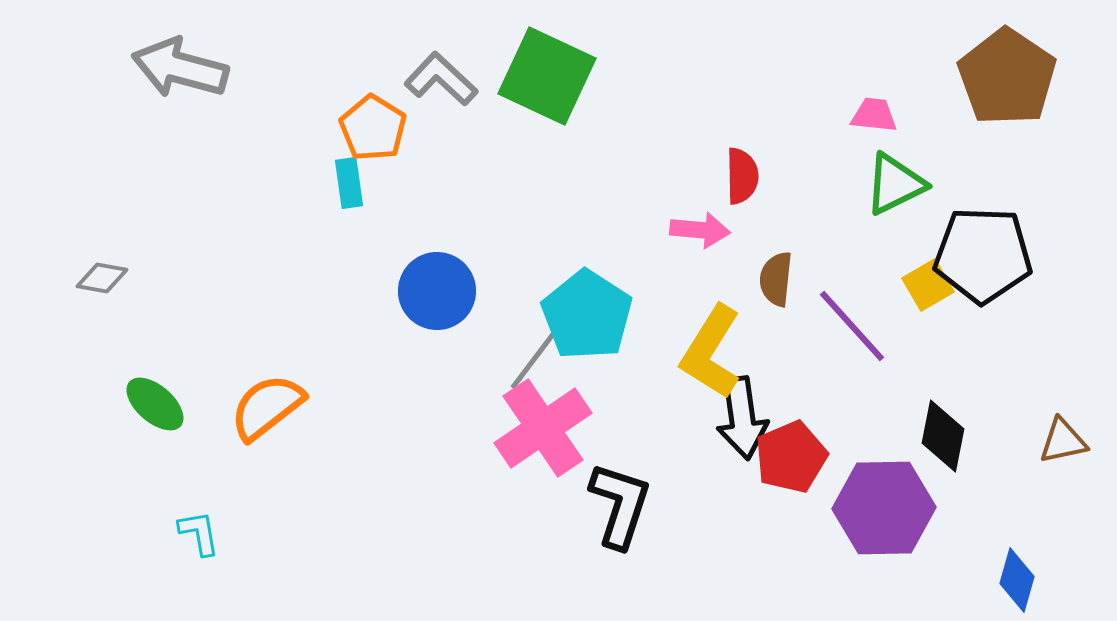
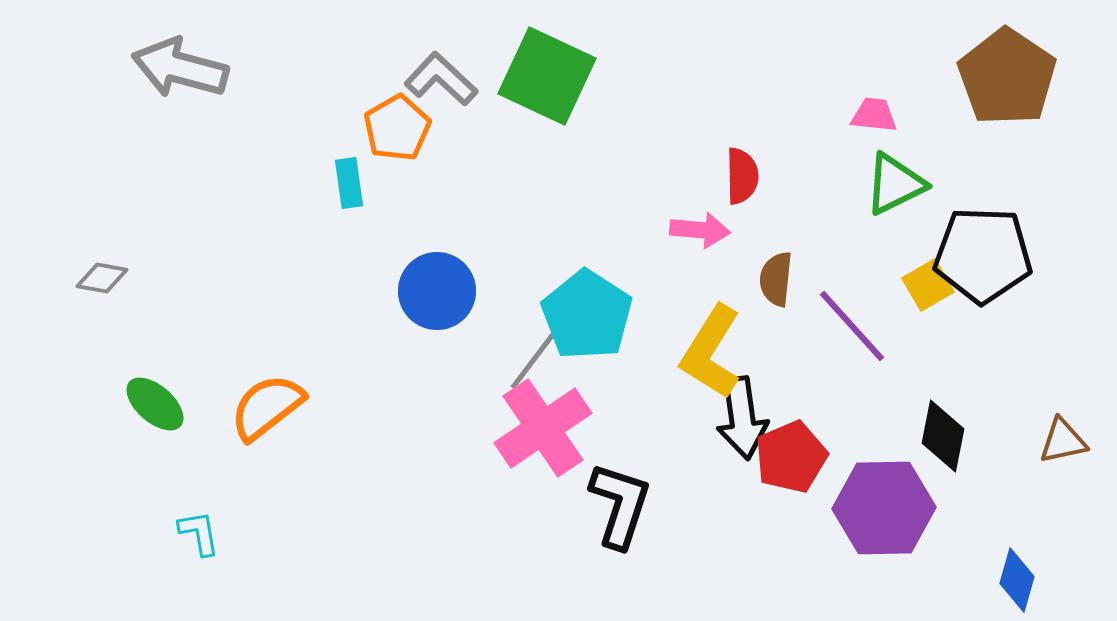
orange pentagon: moved 24 px right; rotated 10 degrees clockwise
